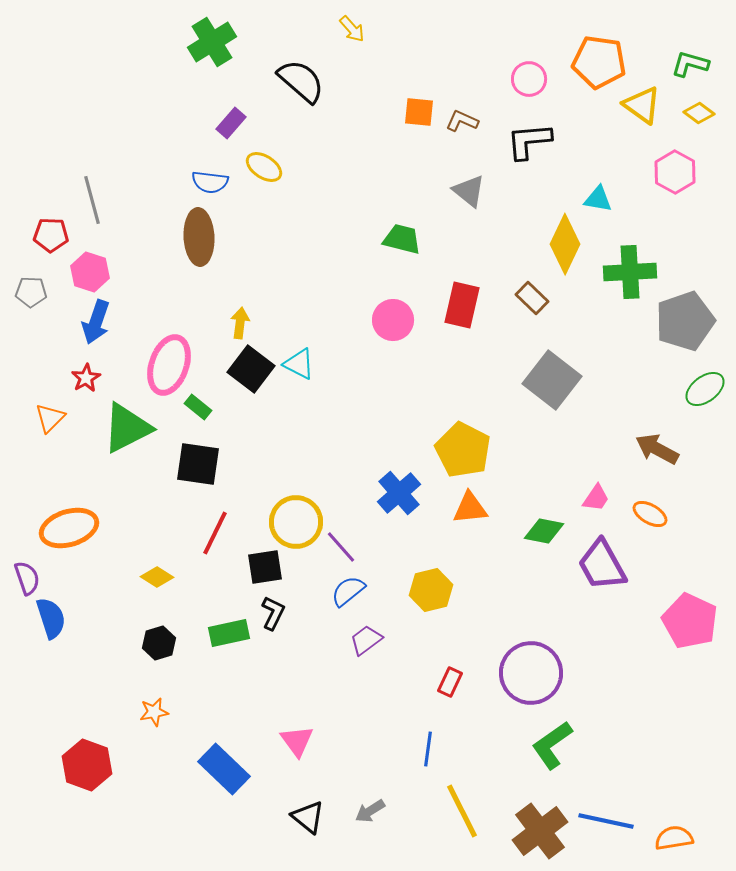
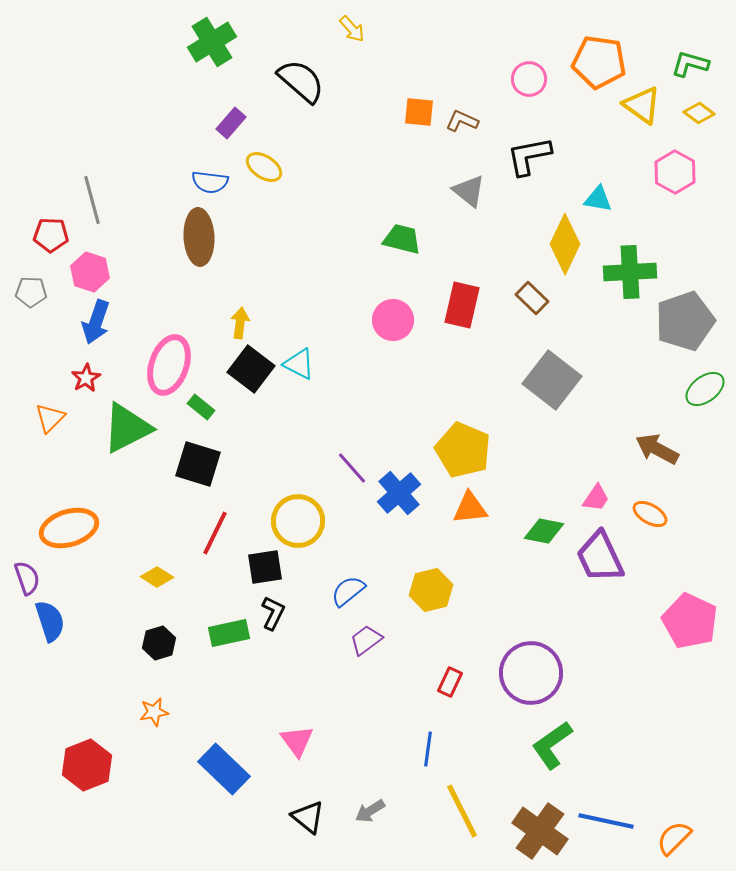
black L-shape at (529, 141): moved 15 px down; rotated 6 degrees counterclockwise
green rectangle at (198, 407): moved 3 px right
yellow pentagon at (463, 450): rotated 4 degrees counterclockwise
black square at (198, 464): rotated 9 degrees clockwise
yellow circle at (296, 522): moved 2 px right, 1 px up
purple line at (341, 547): moved 11 px right, 79 px up
purple trapezoid at (602, 565): moved 2 px left, 8 px up; rotated 4 degrees clockwise
blue semicircle at (51, 618): moved 1 px left, 3 px down
red hexagon at (87, 765): rotated 18 degrees clockwise
brown cross at (540, 831): rotated 18 degrees counterclockwise
orange semicircle at (674, 838): rotated 36 degrees counterclockwise
